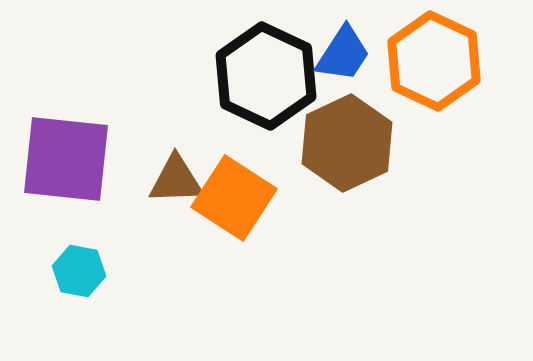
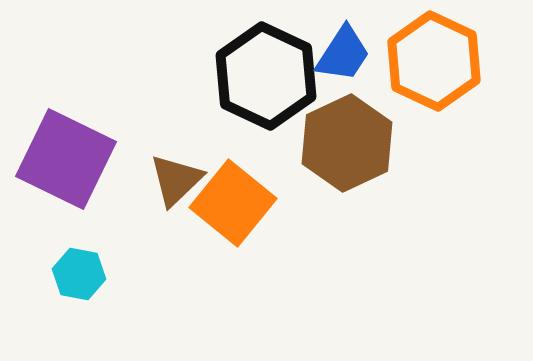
purple square: rotated 20 degrees clockwise
brown triangle: rotated 42 degrees counterclockwise
orange square: moved 1 px left, 5 px down; rotated 6 degrees clockwise
cyan hexagon: moved 3 px down
